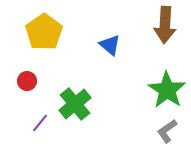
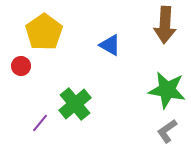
blue triangle: rotated 10 degrees counterclockwise
red circle: moved 6 px left, 15 px up
green star: rotated 24 degrees counterclockwise
